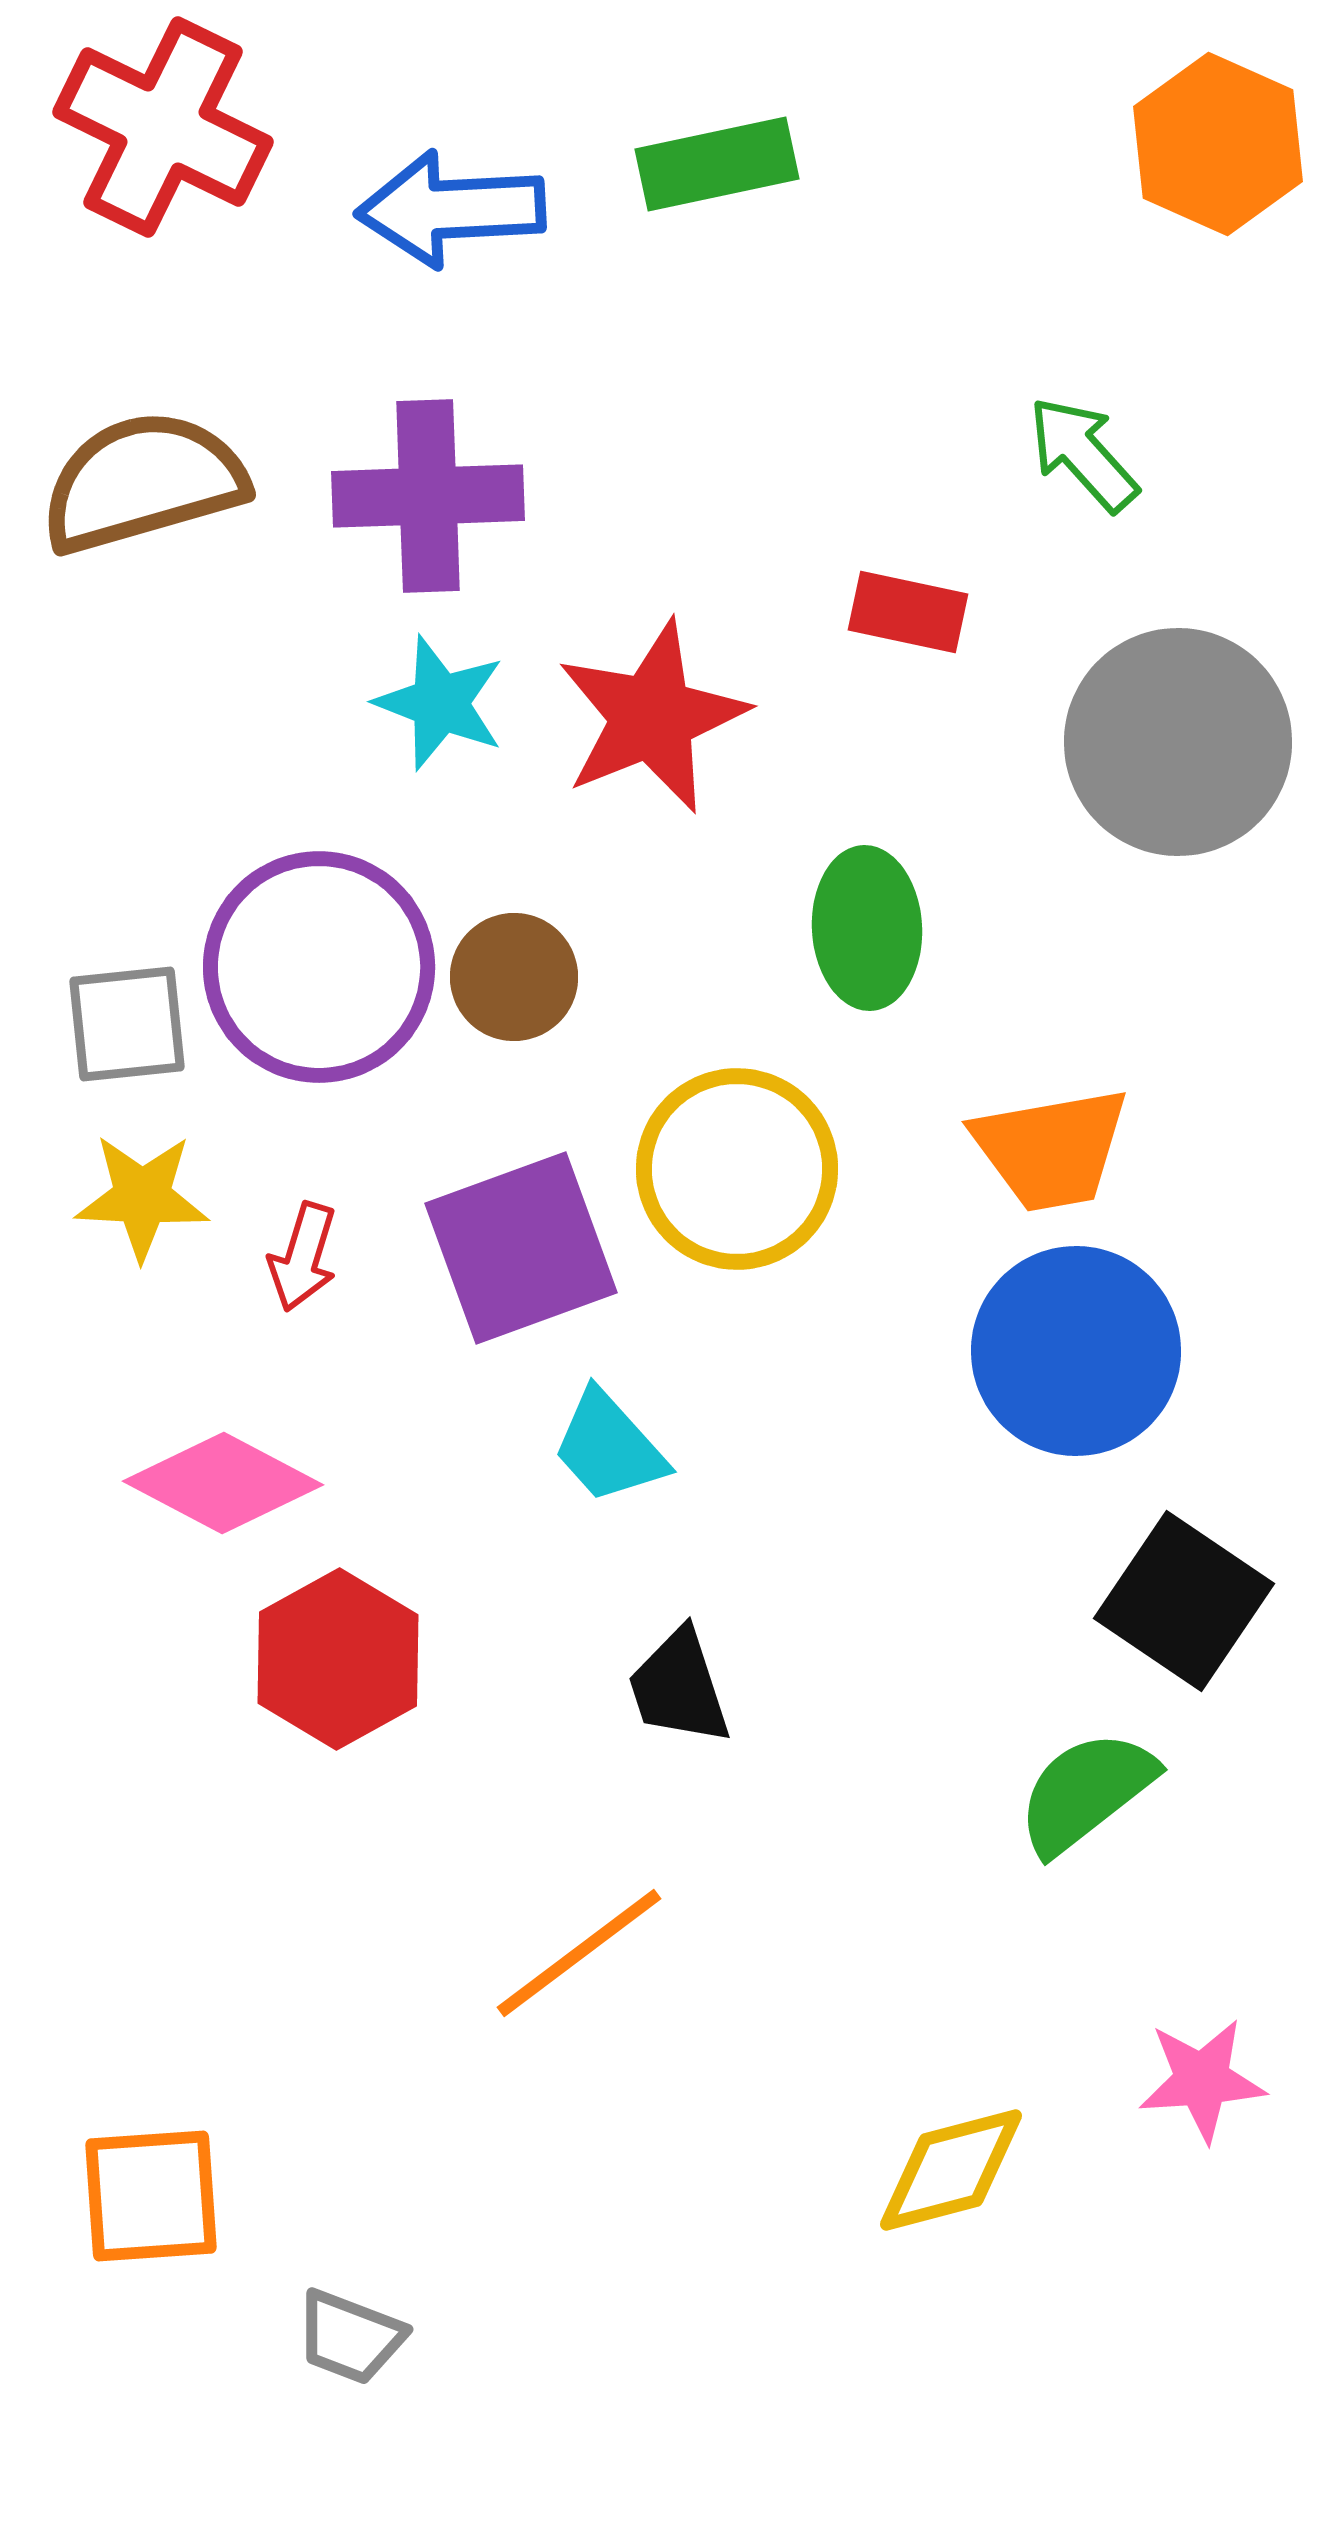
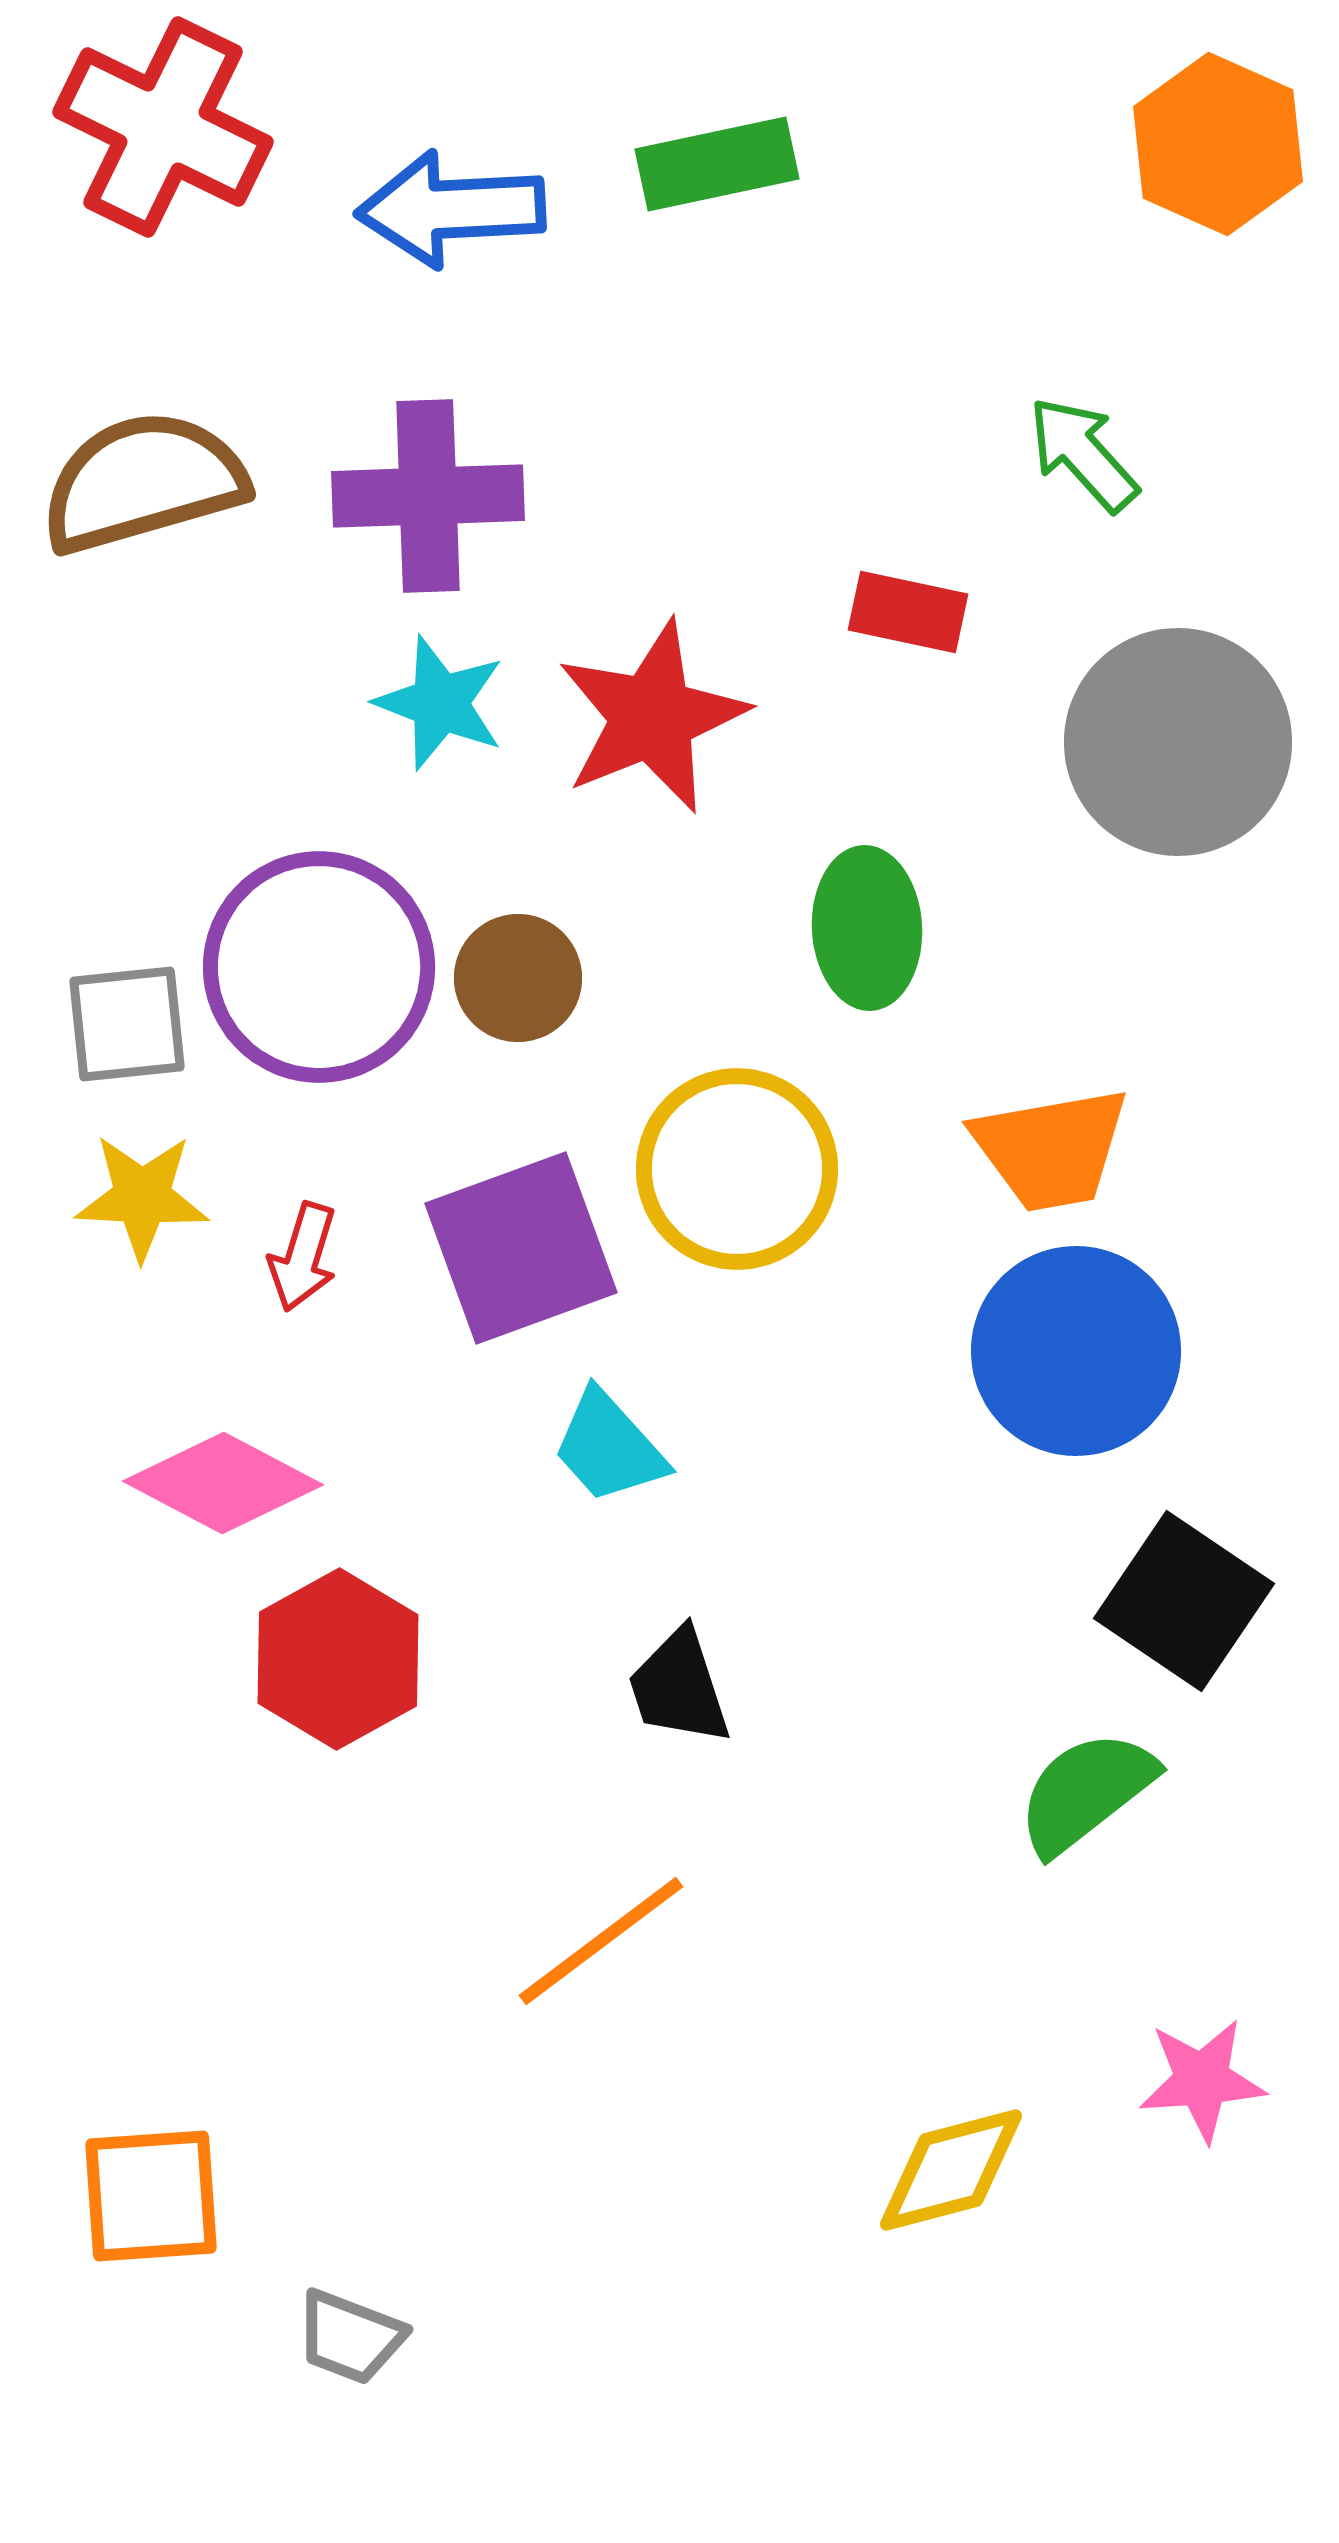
brown circle: moved 4 px right, 1 px down
orange line: moved 22 px right, 12 px up
